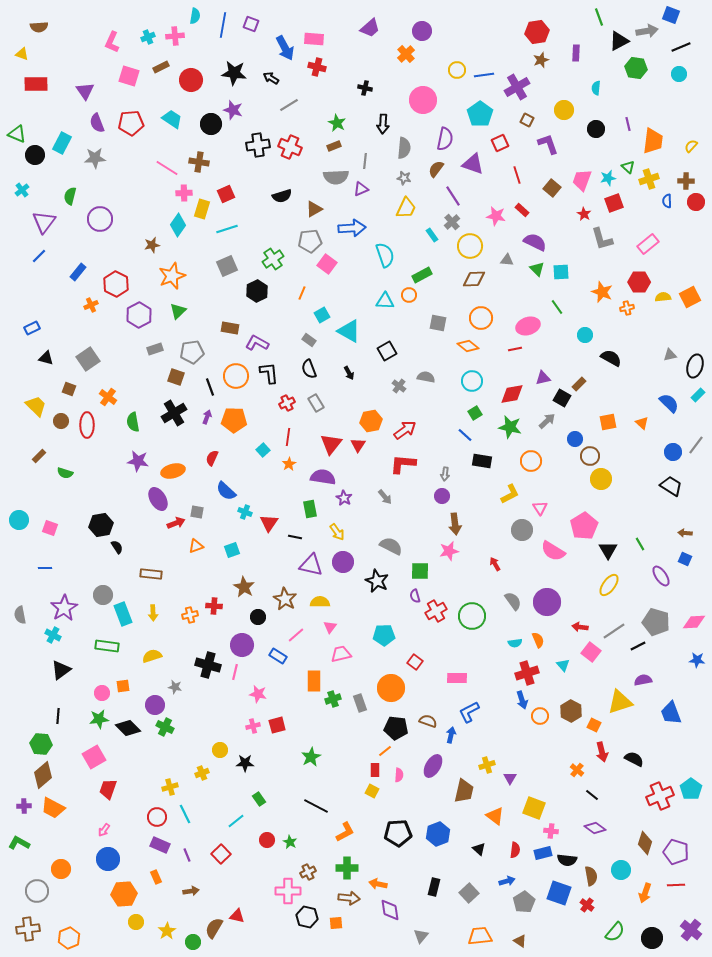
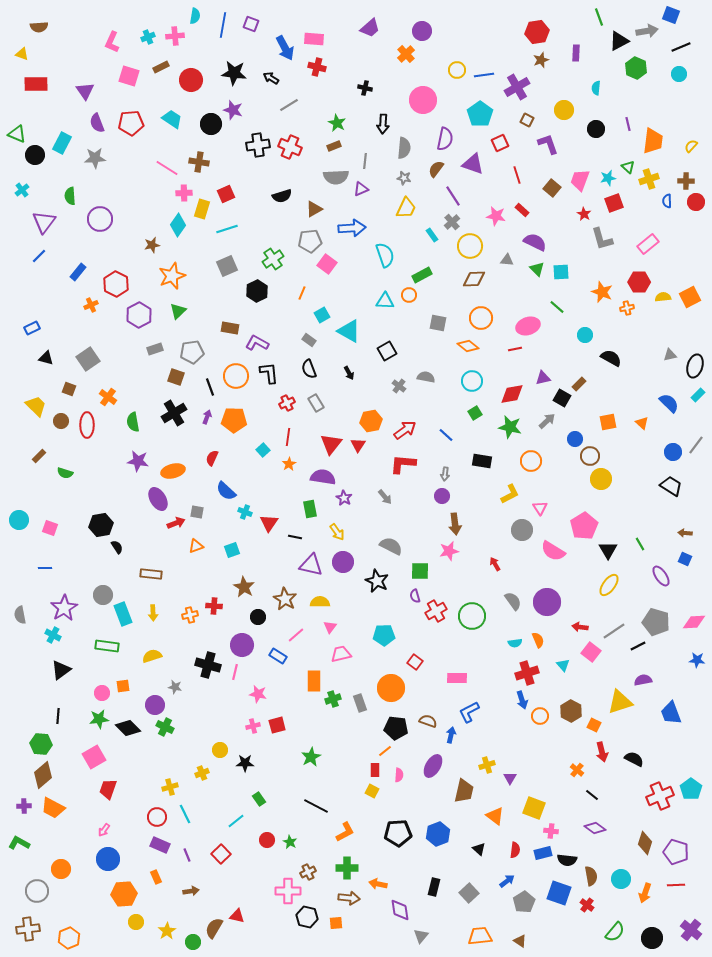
green hexagon at (636, 68): rotated 15 degrees clockwise
pink trapezoid at (582, 180): moved 2 px left
green semicircle at (70, 196): rotated 18 degrees counterclockwise
green line at (557, 307): rotated 14 degrees counterclockwise
blue line at (465, 435): moved 19 px left
cyan circle at (621, 870): moved 9 px down
blue arrow at (507, 881): rotated 21 degrees counterclockwise
purple diamond at (390, 910): moved 10 px right
